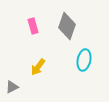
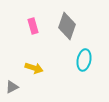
yellow arrow: moved 4 px left, 1 px down; rotated 108 degrees counterclockwise
